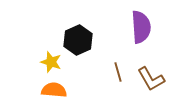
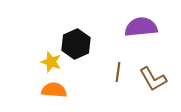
purple semicircle: rotated 92 degrees counterclockwise
black hexagon: moved 2 px left, 4 px down
brown line: rotated 24 degrees clockwise
brown L-shape: moved 2 px right
